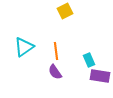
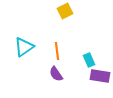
orange line: moved 1 px right
purple semicircle: moved 1 px right, 2 px down
